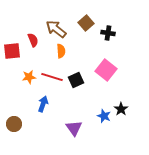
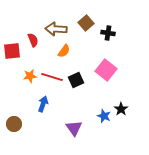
brown arrow: rotated 35 degrees counterclockwise
orange semicircle: moved 3 px right; rotated 40 degrees clockwise
orange star: moved 1 px right, 1 px up
